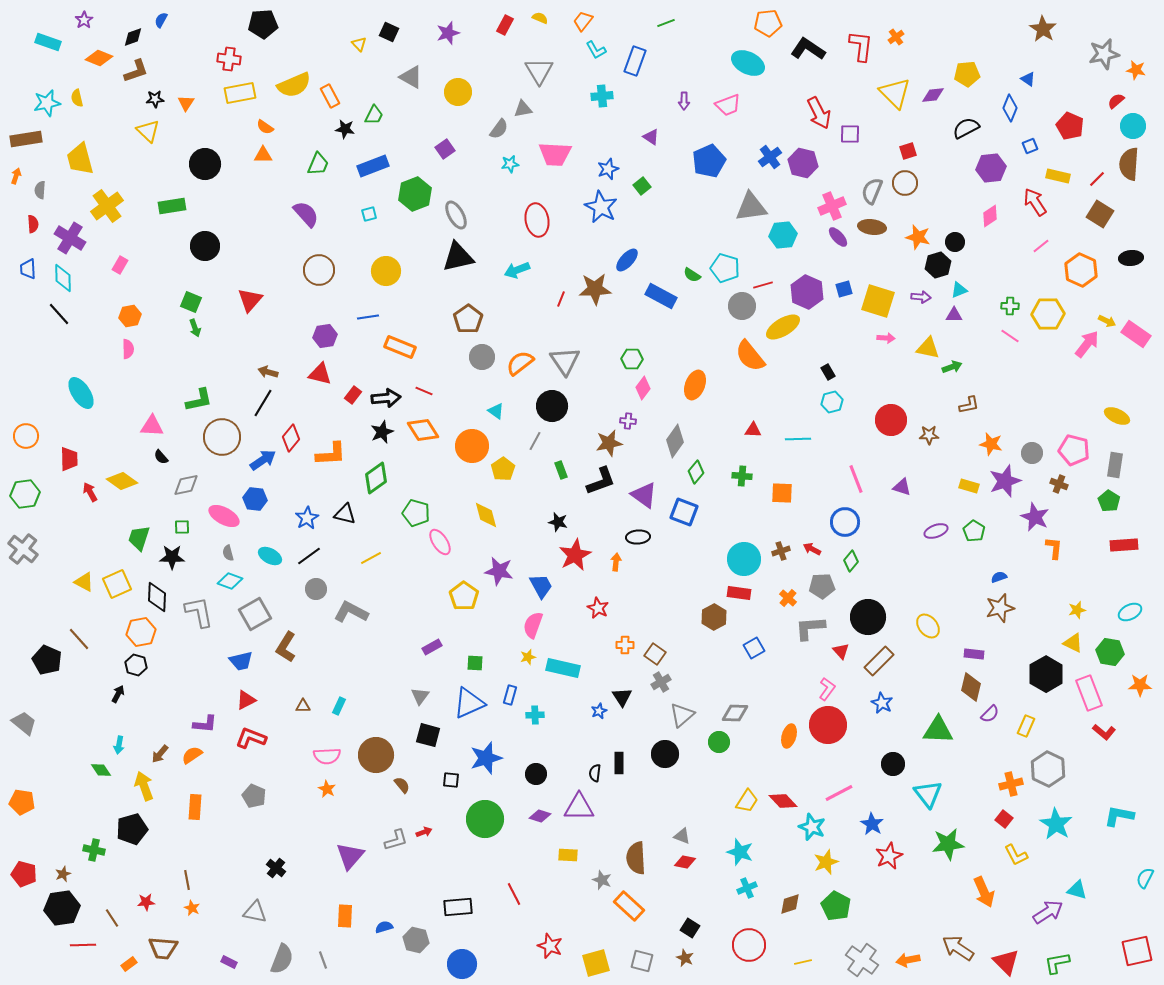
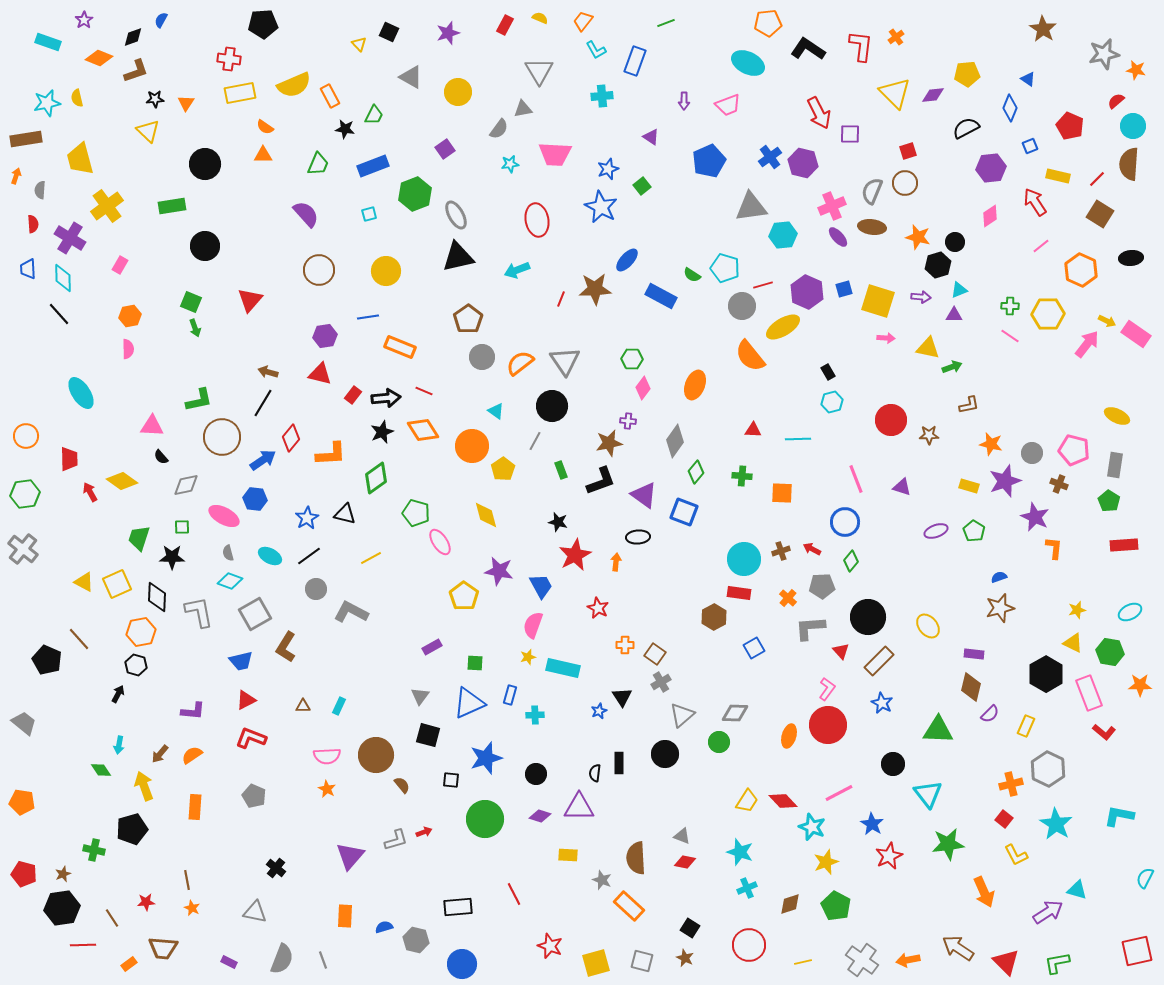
purple L-shape at (205, 724): moved 12 px left, 13 px up
